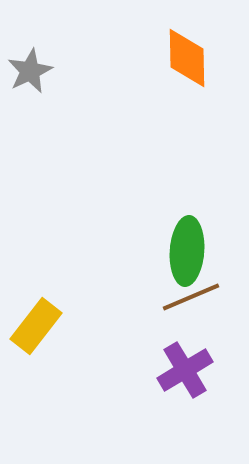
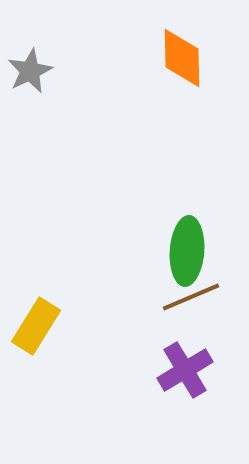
orange diamond: moved 5 px left
yellow rectangle: rotated 6 degrees counterclockwise
